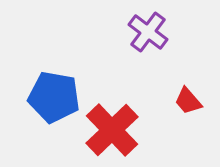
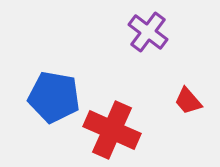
red cross: rotated 22 degrees counterclockwise
